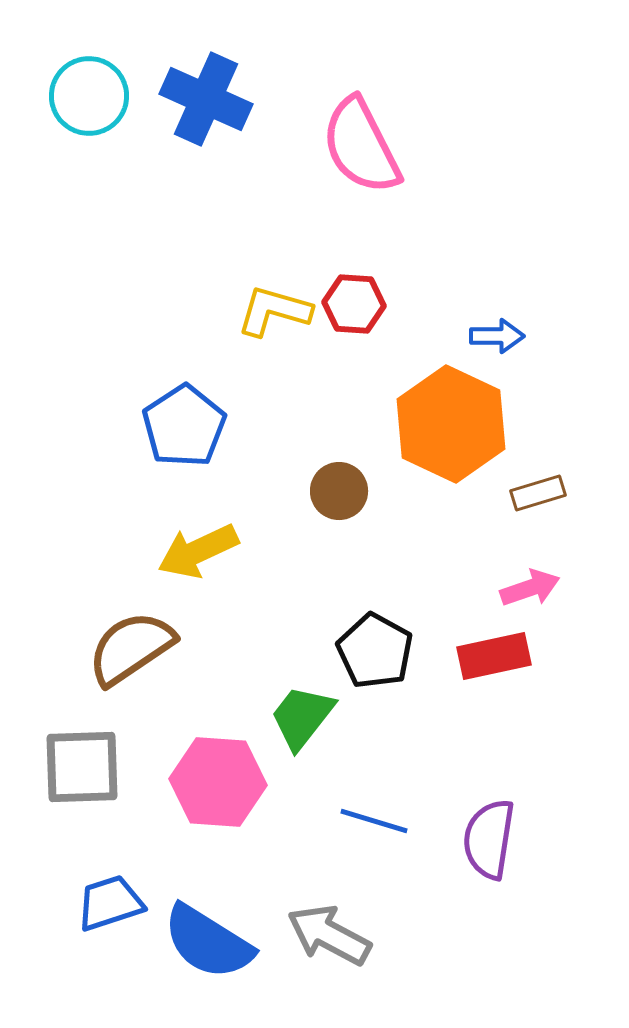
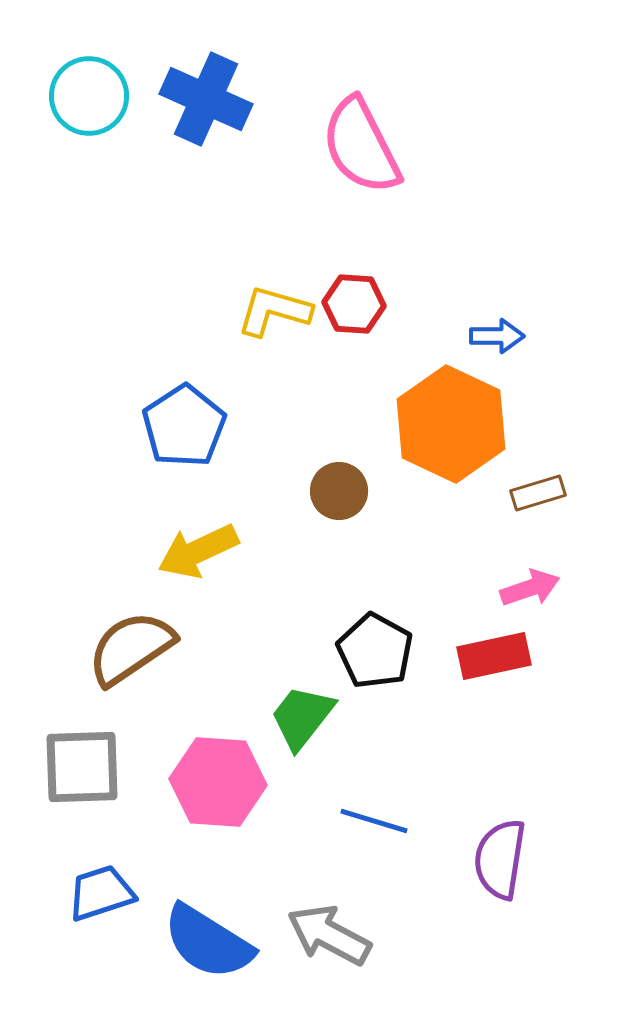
purple semicircle: moved 11 px right, 20 px down
blue trapezoid: moved 9 px left, 10 px up
